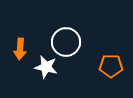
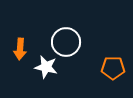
orange pentagon: moved 2 px right, 2 px down
